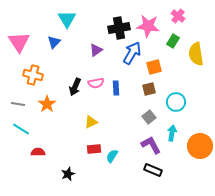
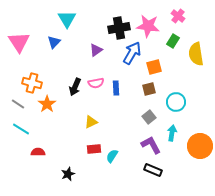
orange cross: moved 1 px left, 8 px down
gray line: rotated 24 degrees clockwise
